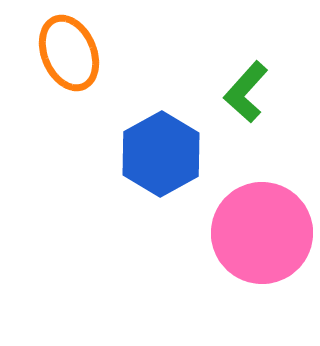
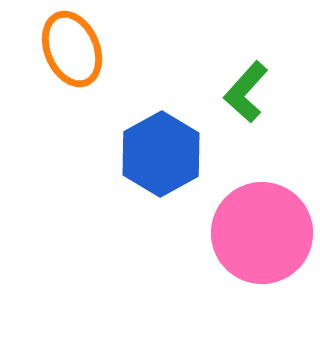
orange ellipse: moved 3 px right, 4 px up
